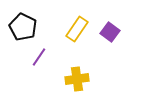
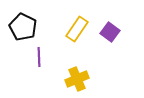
purple line: rotated 36 degrees counterclockwise
yellow cross: rotated 15 degrees counterclockwise
